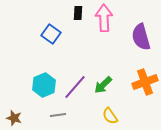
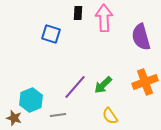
blue square: rotated 18 degrees counterclockwise
cyan hexagon: moved 13 px left, 15 px down
